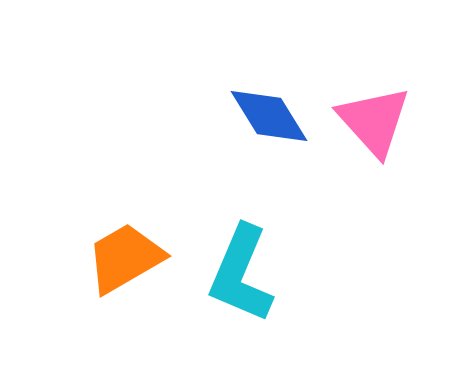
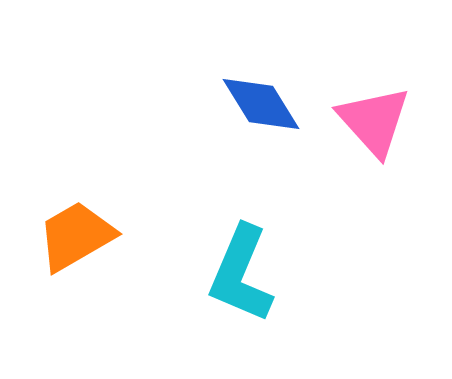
blue diamond: moved 8 px left, 12 px up
orange trapezoid: moved 49 px left, 22 px up
